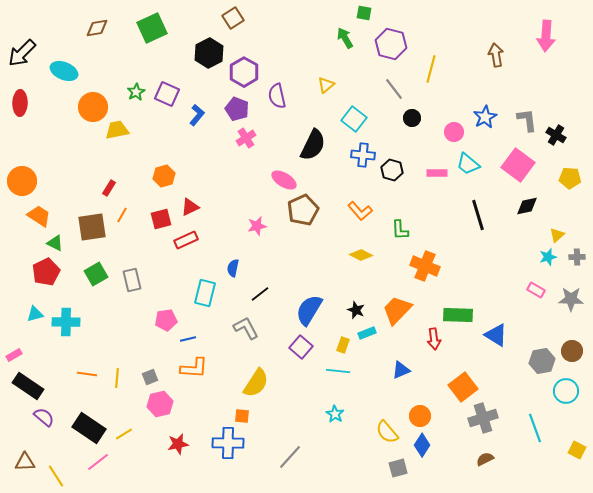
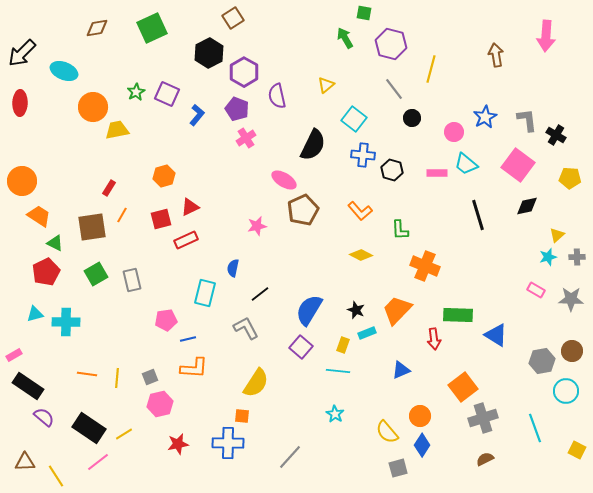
cyan trapezoid at (468, 164): moved 2 px left
